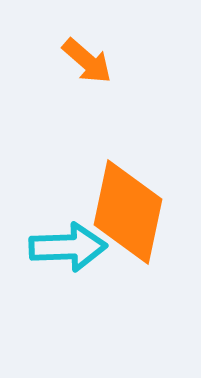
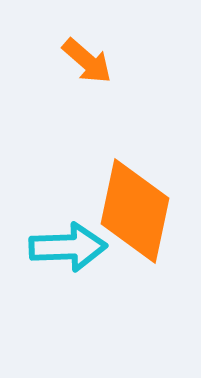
orange diamond: moved 7 px right, 1 px up
